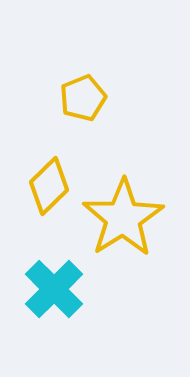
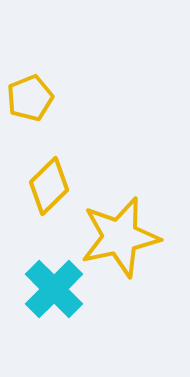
yellow pentagon: moved 53 px left
yellow star: moved 3 px left, 19 px down; rotated 20 degrees clockwise
